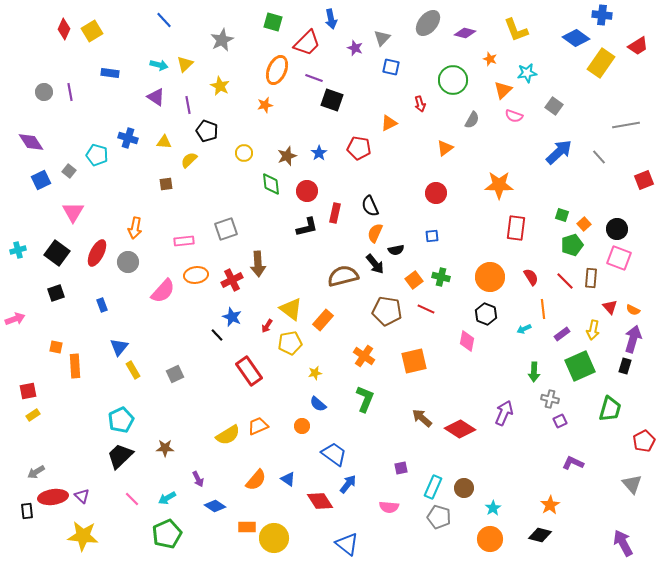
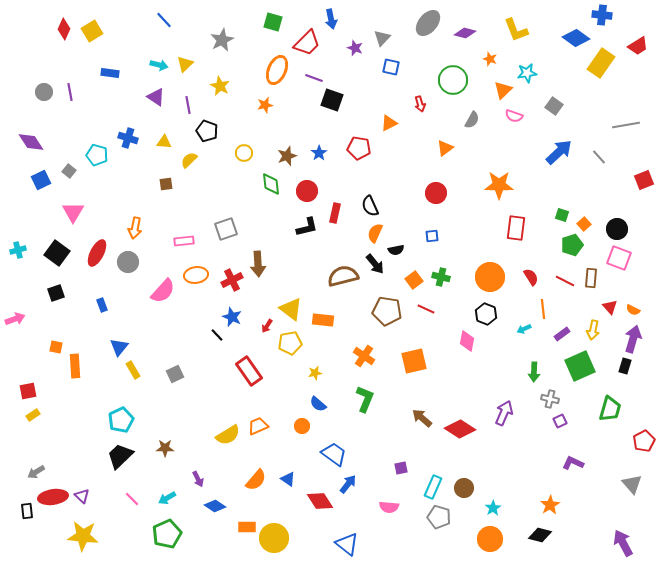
red line at (565, 281): rotated 18 degrees counterclockwise
orange rectangle at (323, 320): rotated 55 degrees clockwise
